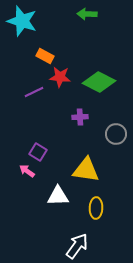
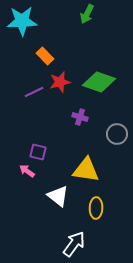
green arrow: rotated 66 degrees counterclockwise
cyan star: rotated 20 degrees counterclockwise
orange rectangle: rotated 18 degrees clockwise
red star: moved 5 px down; rotated 20 degrees counterclockwise
green diamond: rotated 8 degrees counterclockwise
purple cross: rotated 21 degrees clockwise
gray circle: moved 1 px right
purple square: rotated 18 degrees counterclockwise
white triangle: rotated 40 degrees clockwise
white arrow: moved 3 px left, 2 px up
